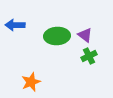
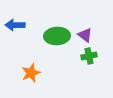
green cross: rotated 14 degrees clockwise
orange star: moved 9 px up
